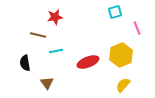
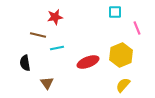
cyan square: rotated 16 degrees clockwise
cyan line: moved 1 px right, 3 px up
